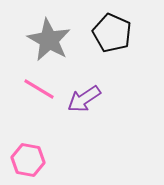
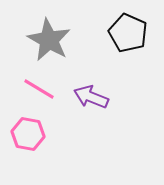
black pentagon: moved 16 px right
purple arrow: moved 7 px right, 2 px up; rotated 56 degrees clockwise
pink hexagon: moved 26 px up
